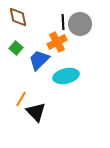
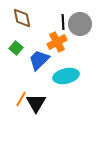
brown diamond: moved 4 px right, 1 px down
black triangle: moved 9 px up; rotated 15 degrees clockwise
